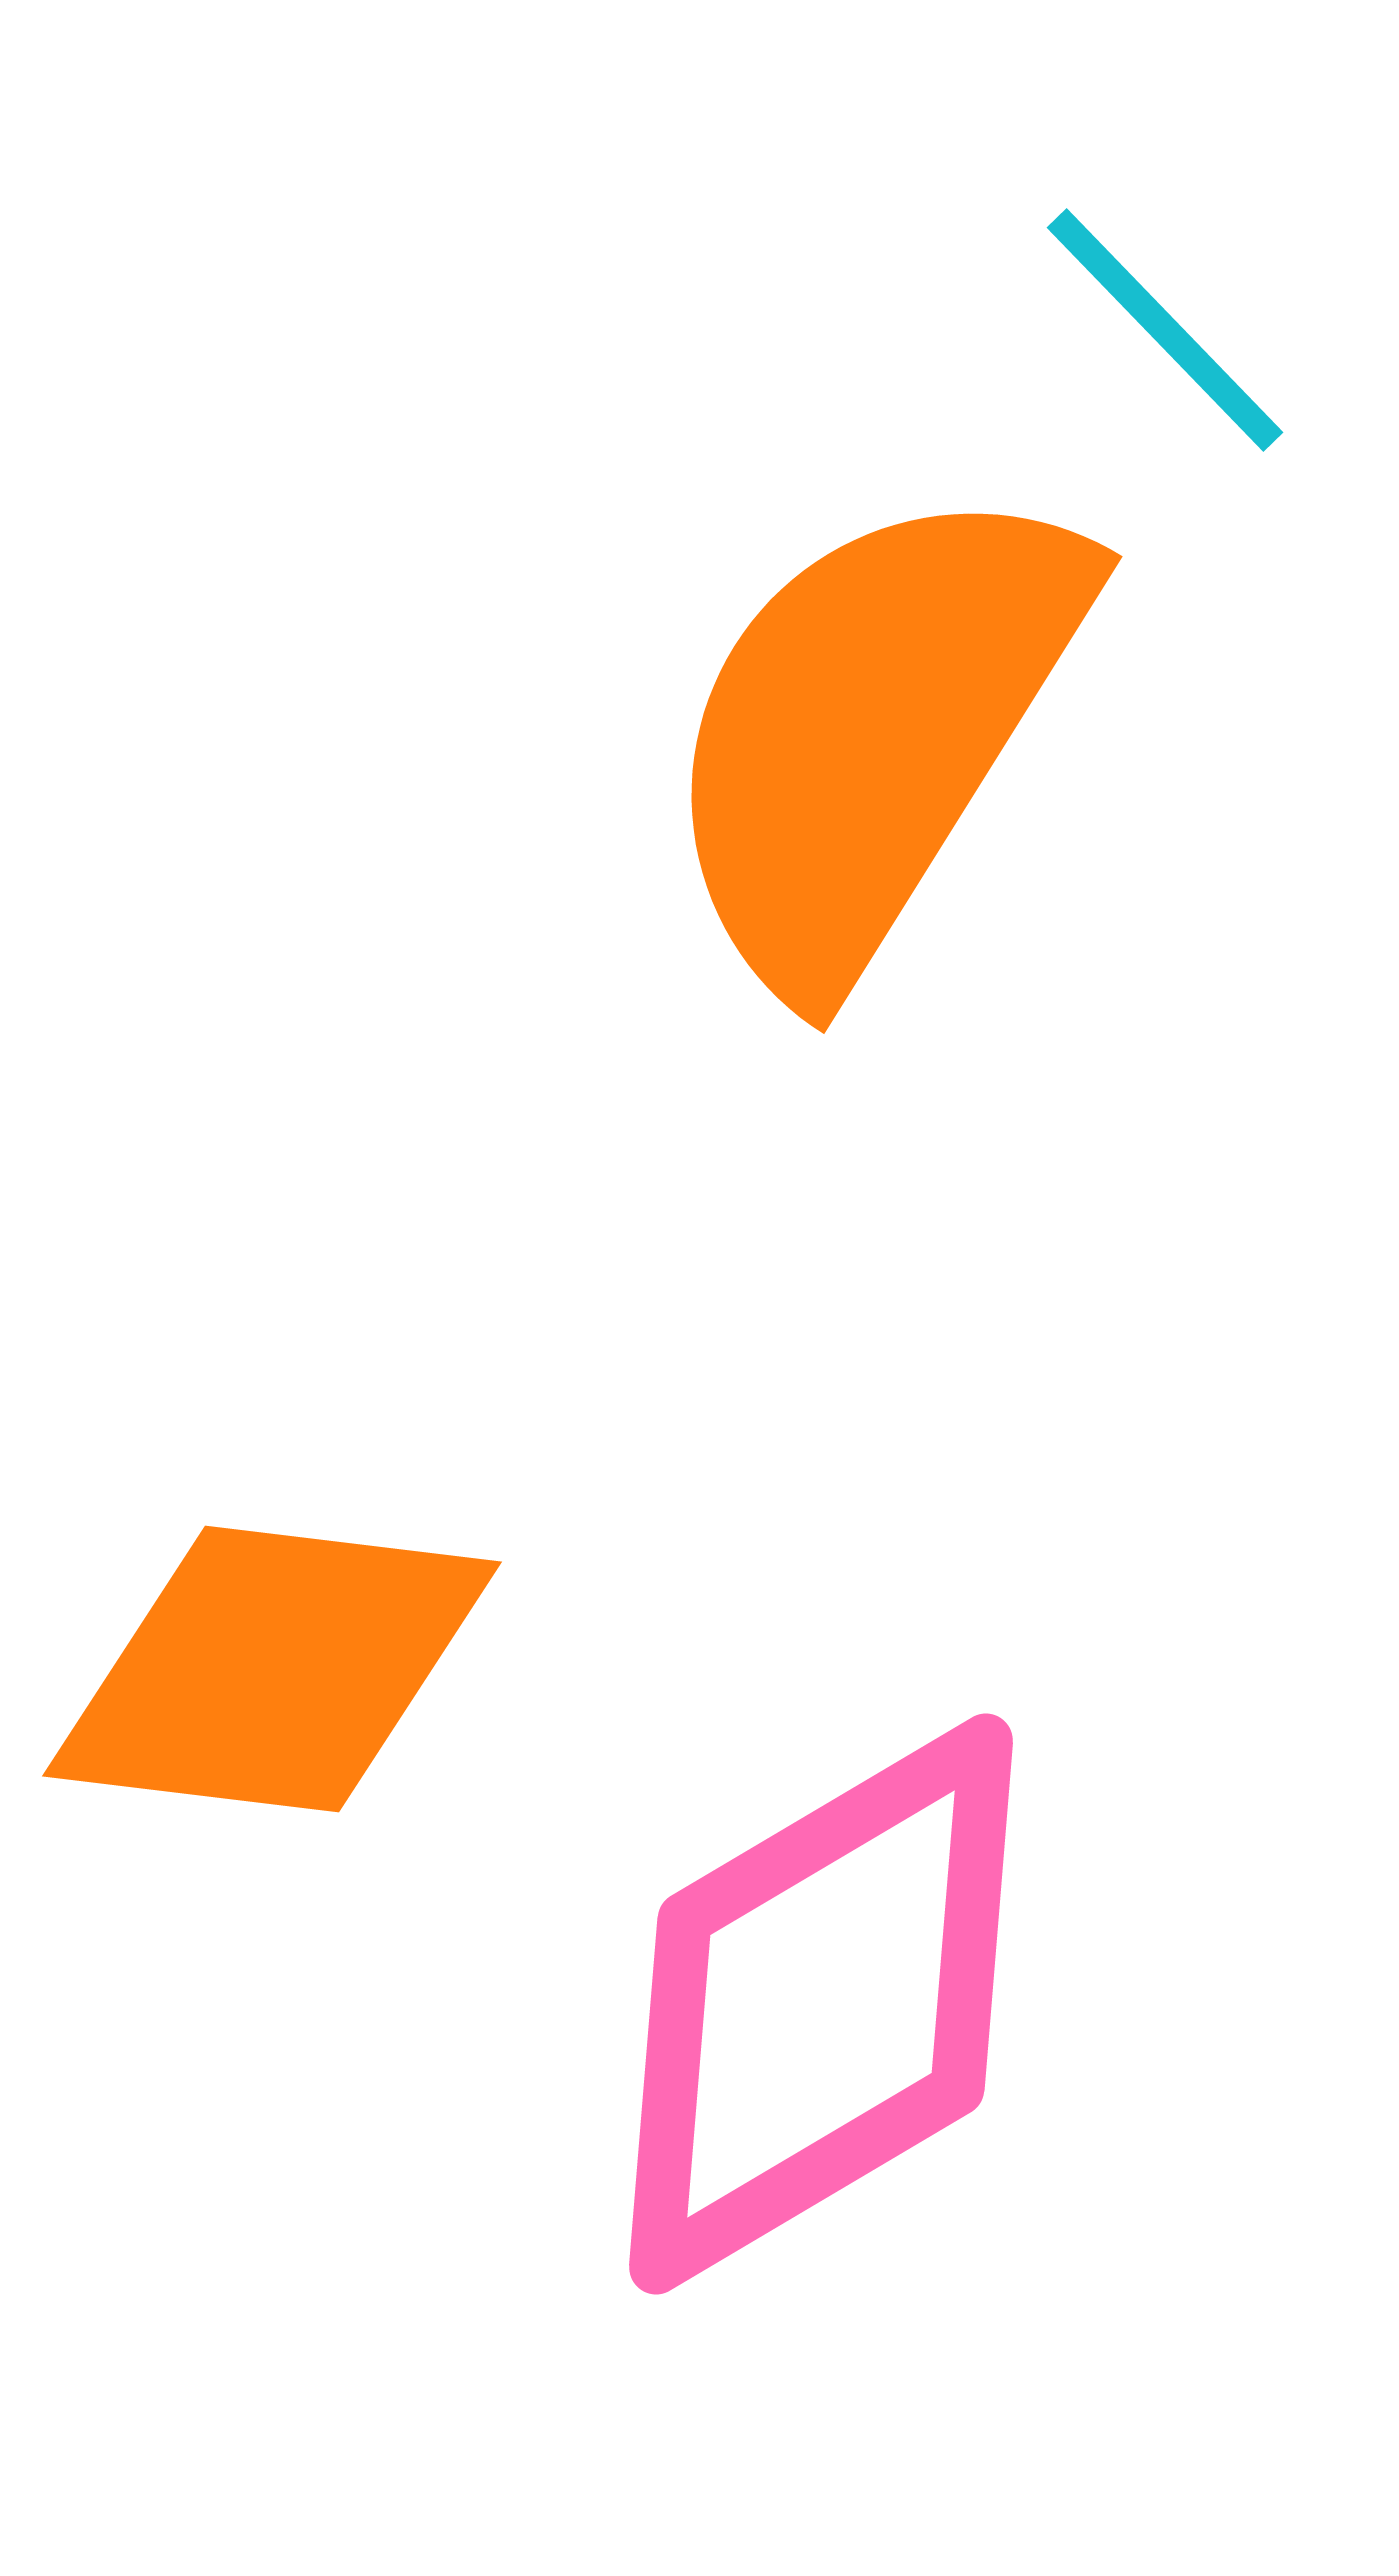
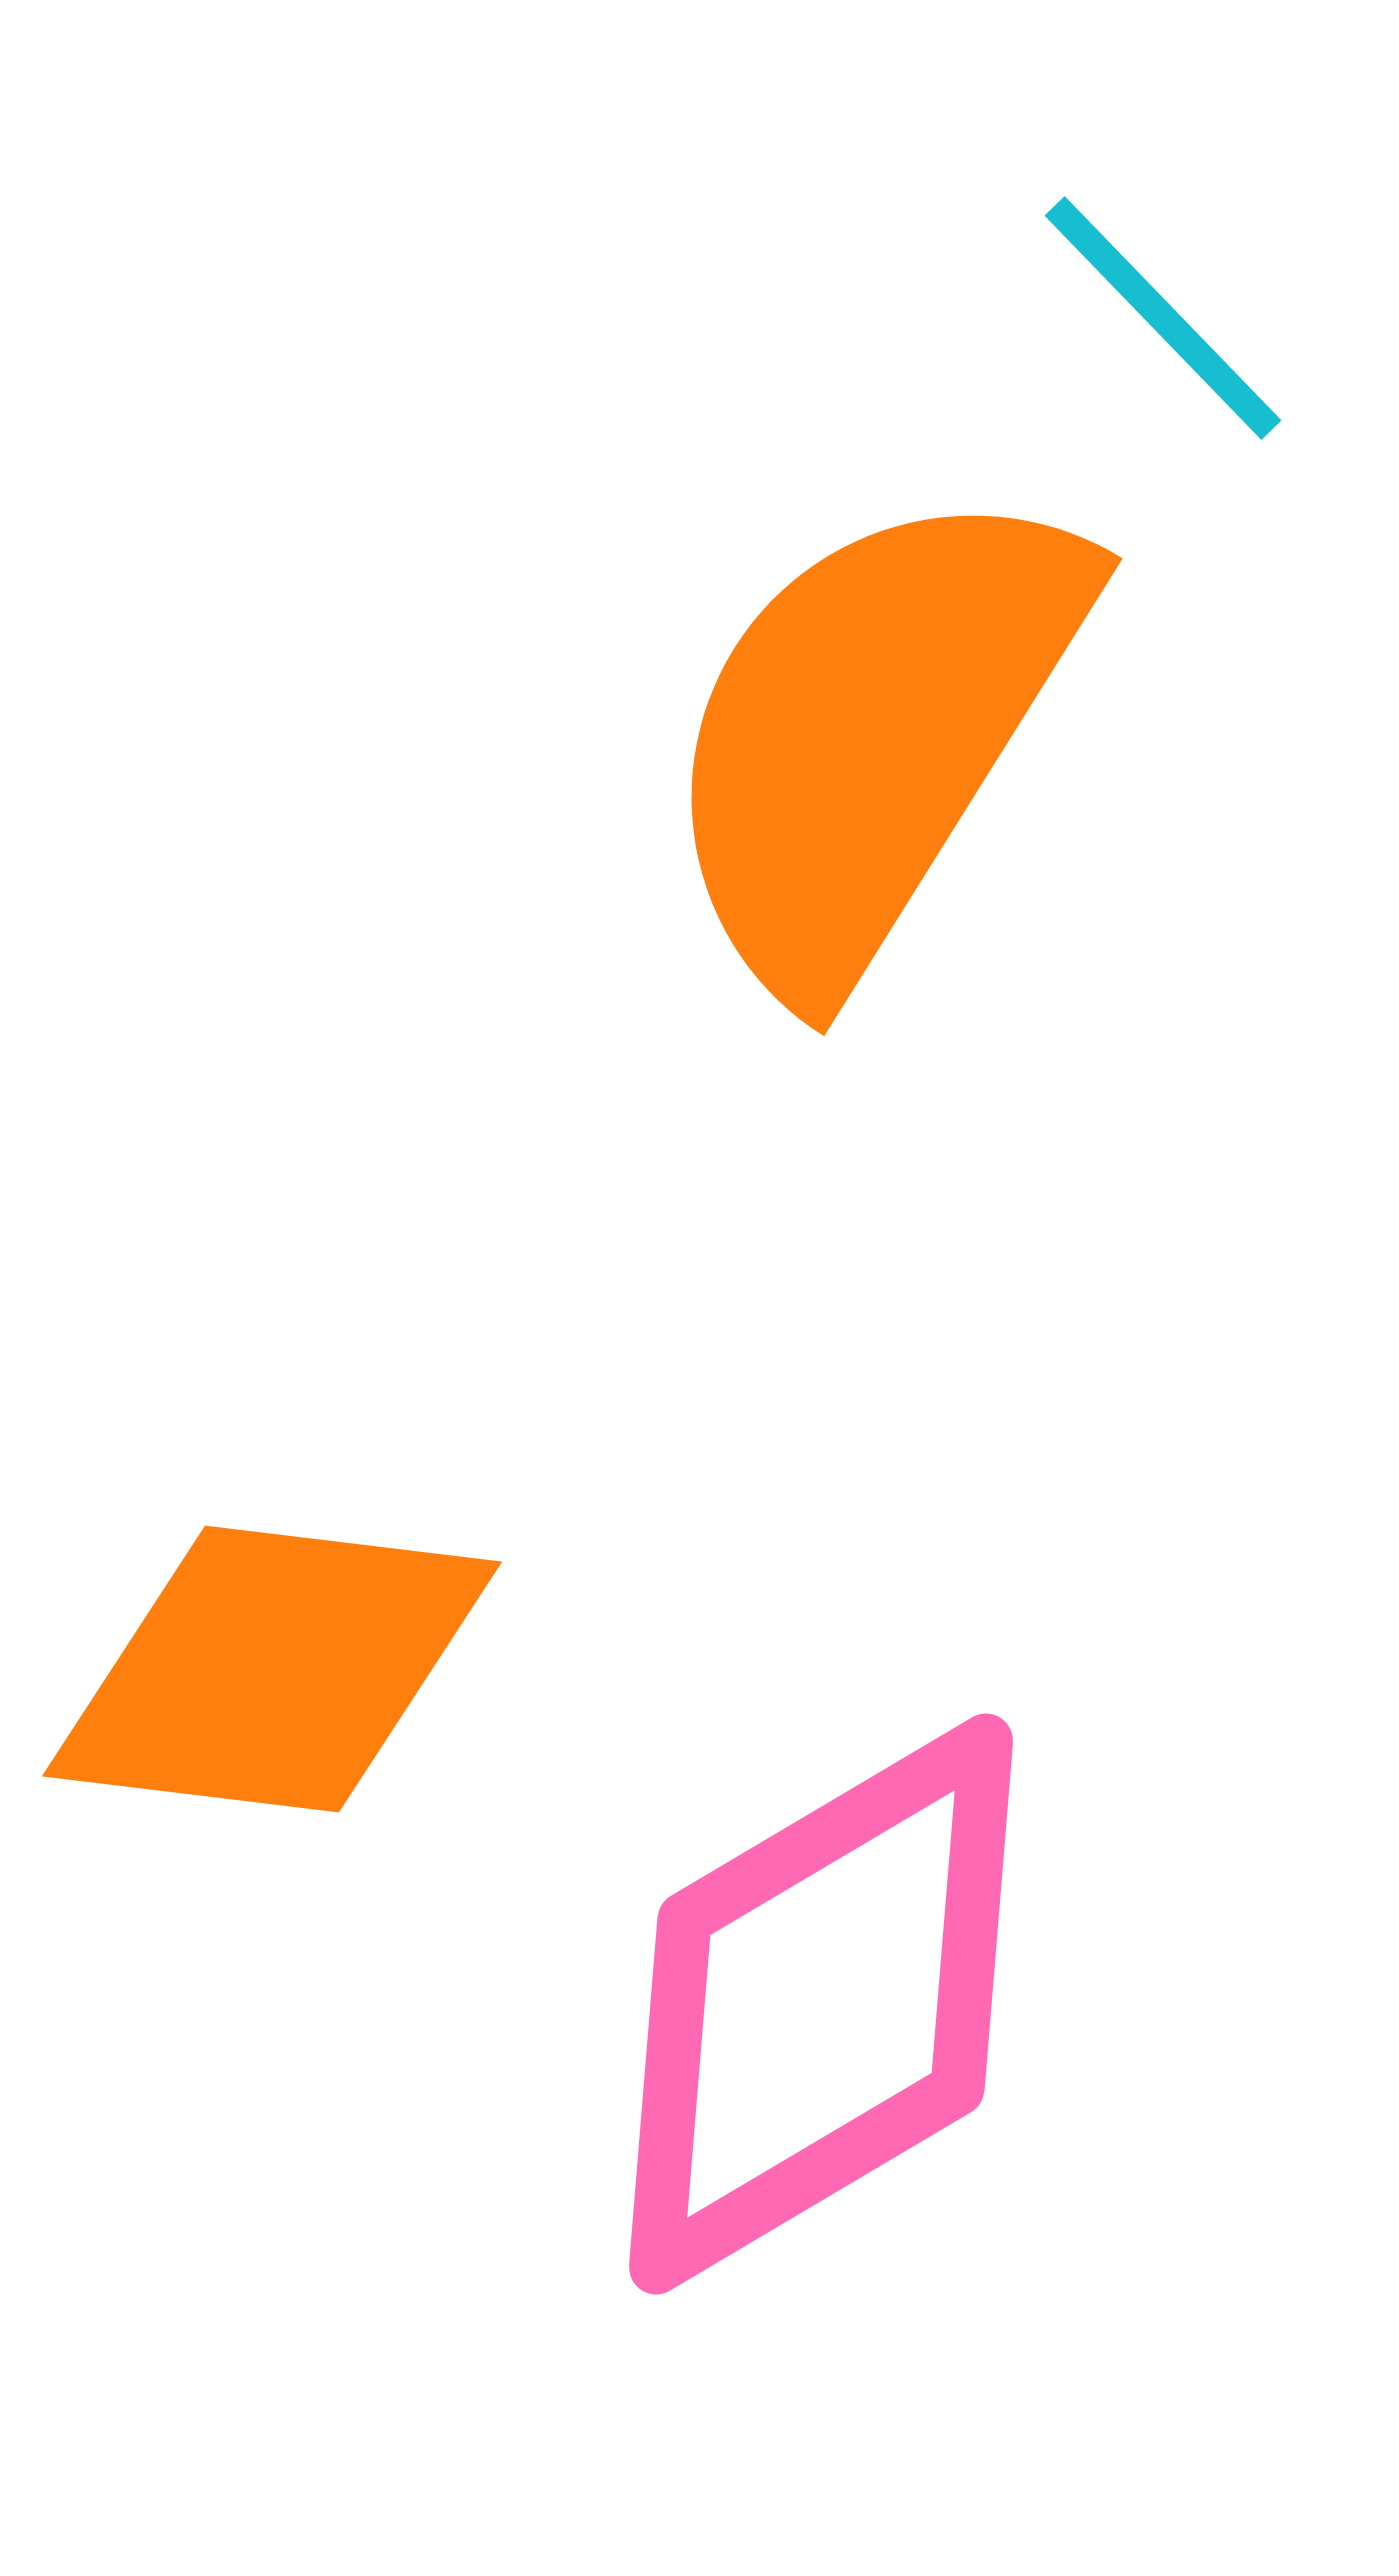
cyan line: moved 2 px left, 12 px up
orange semicircle: moved 2 px down
